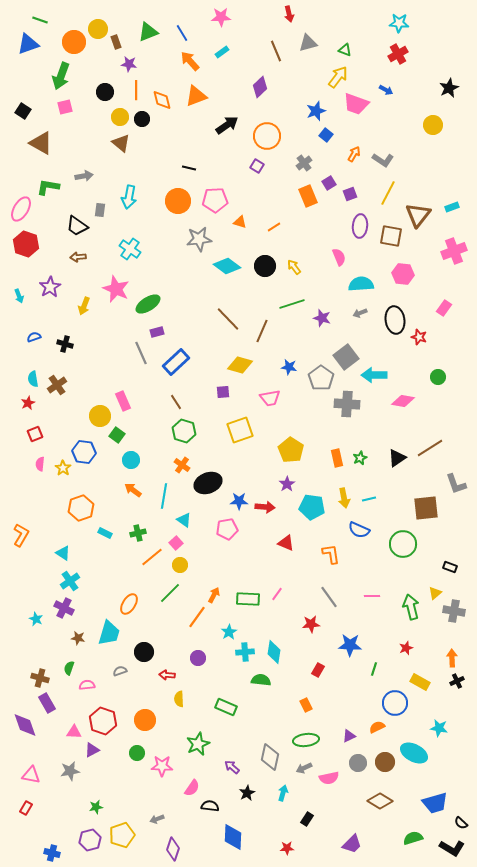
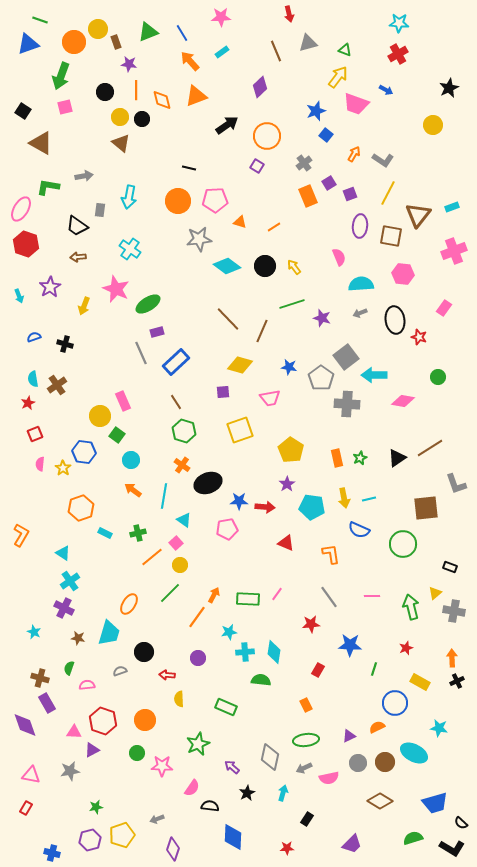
cyan star at (36, 619): moved 2 px left, 13 px down
cyan star at (229, 632): rotated 21 degrees clockwise
